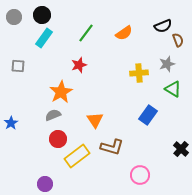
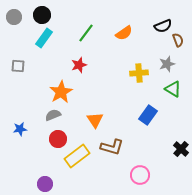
blue star: moved 9 px right, 6 px down; rotated 24 degrees clockwise
